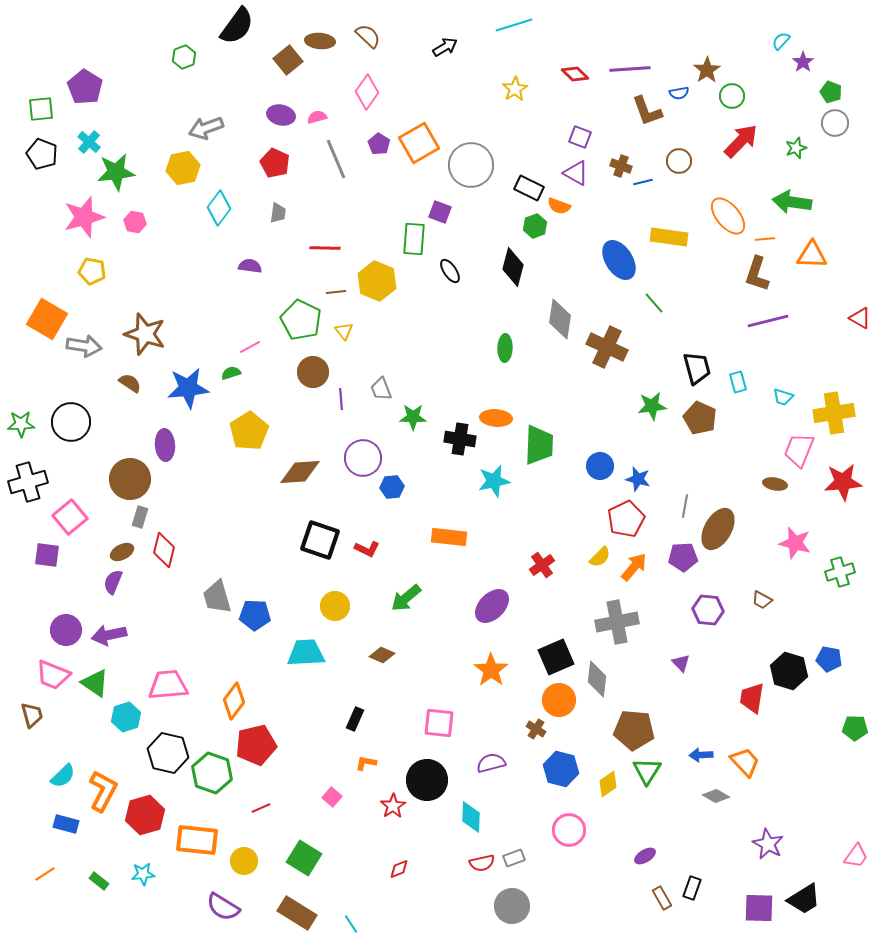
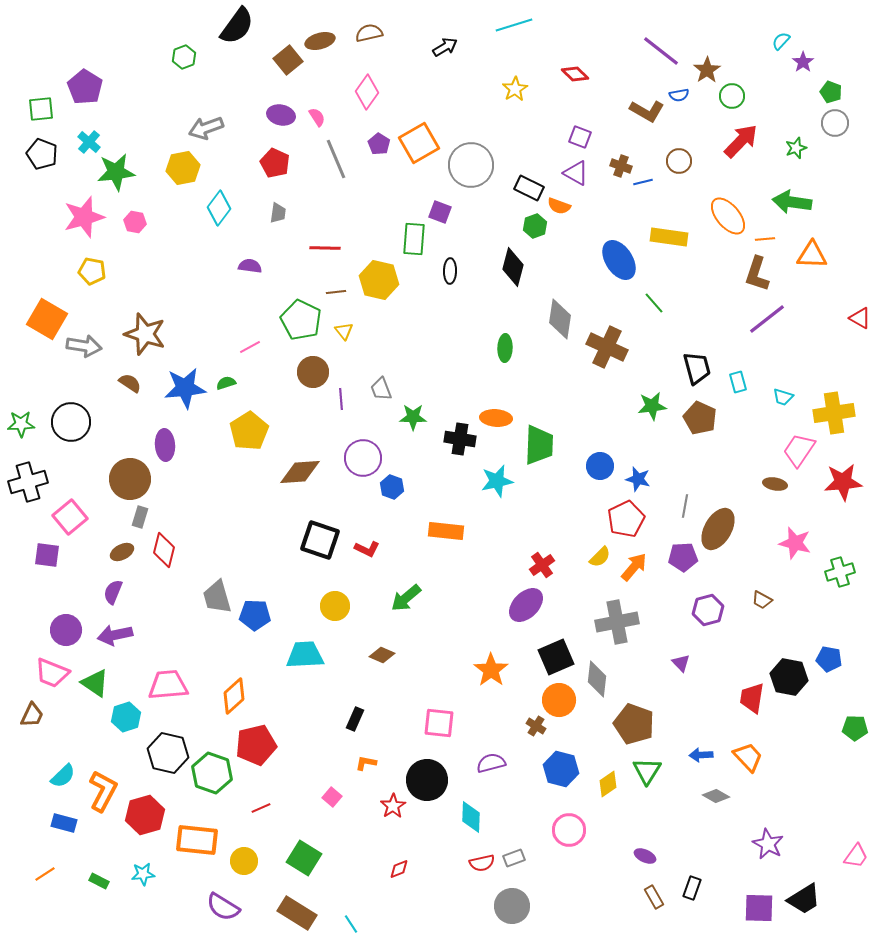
brown semicircle at (368, 36): moved 1 px right, 3 px up; rotated 56 degrees counterclockwise
brown ellipse at (320, 41): rotated 20 degrees counterclockwise
purple line at (630, 69): moved 31 px right, 18 px up; rotated 42 degrees clockwise
blue semicircle at (679, 93): moved 2 px down
brown L-shape at (647, 111): rotated 40 degrees counterclockwise
pink semicircle at (317, 117): rotated 72 degrees clockwise
black ellipse at (450, 271): rotated 35 degrees clockwise
yellow hexagon at (377, 281): moved 2 px right, 1 px up; rotated 9 degrees counterclockwise
purple line at (768, 321): moved 1 px left, 2 px up; rotated 24 degrees counterclockwise
green semicircle at (231, 373): moved 5 px left, 10 px down
blue star at (188, 388): moved 3 px left
pink trapezoid at (799, 450): rotated 12 degrees clockwise
cyan star at (494, 481): moved 3 px right
blue hexagon at (392, 487): rotated 25 degrees clockwise
orange rectangle at (449, 537): moved 3 px left, 6 px up
purple semicircle at (113, 582): moved 10 px down
purple ellipse at (492, 606): moved 34 px right, 1 px up
purple hexagon at (708, 610): rotated 20 degrees counterclockwise
purple arrow at (109, 635): moved 6 px right
cyan trapezoid at (306, 653): moved 1 px left, 2 px down
black hexagon at (789, 671): moved 6 px down; rotated 6 degrees counterclockwise
pink trapezoid at (53, 675): moved 1 px left, 2 px up
orange diamond at (234, 701): moved 5 px up; rotated 12 degrees clockwise
brown trapezoid at (32, 715): rotated 40 degrees clockwise
brown cross at (536, 729): moved 3 px up
brown pentagon at (634, 730): moved 6 px up; rotated 15 degrees clockwise
orange trapezoid at (745, 762): moved 3 px right, 5 px up
blue rectangle at (66, 824): moved 2 px left, 1 px up
purple ellipse at (645, 856): rotated 55 degrees clockwise
green rectangle at (99, 881): rotated 12 degrees counterclockwise
brown rectangle at (662, 898): moved 8 px left, 1 px up
